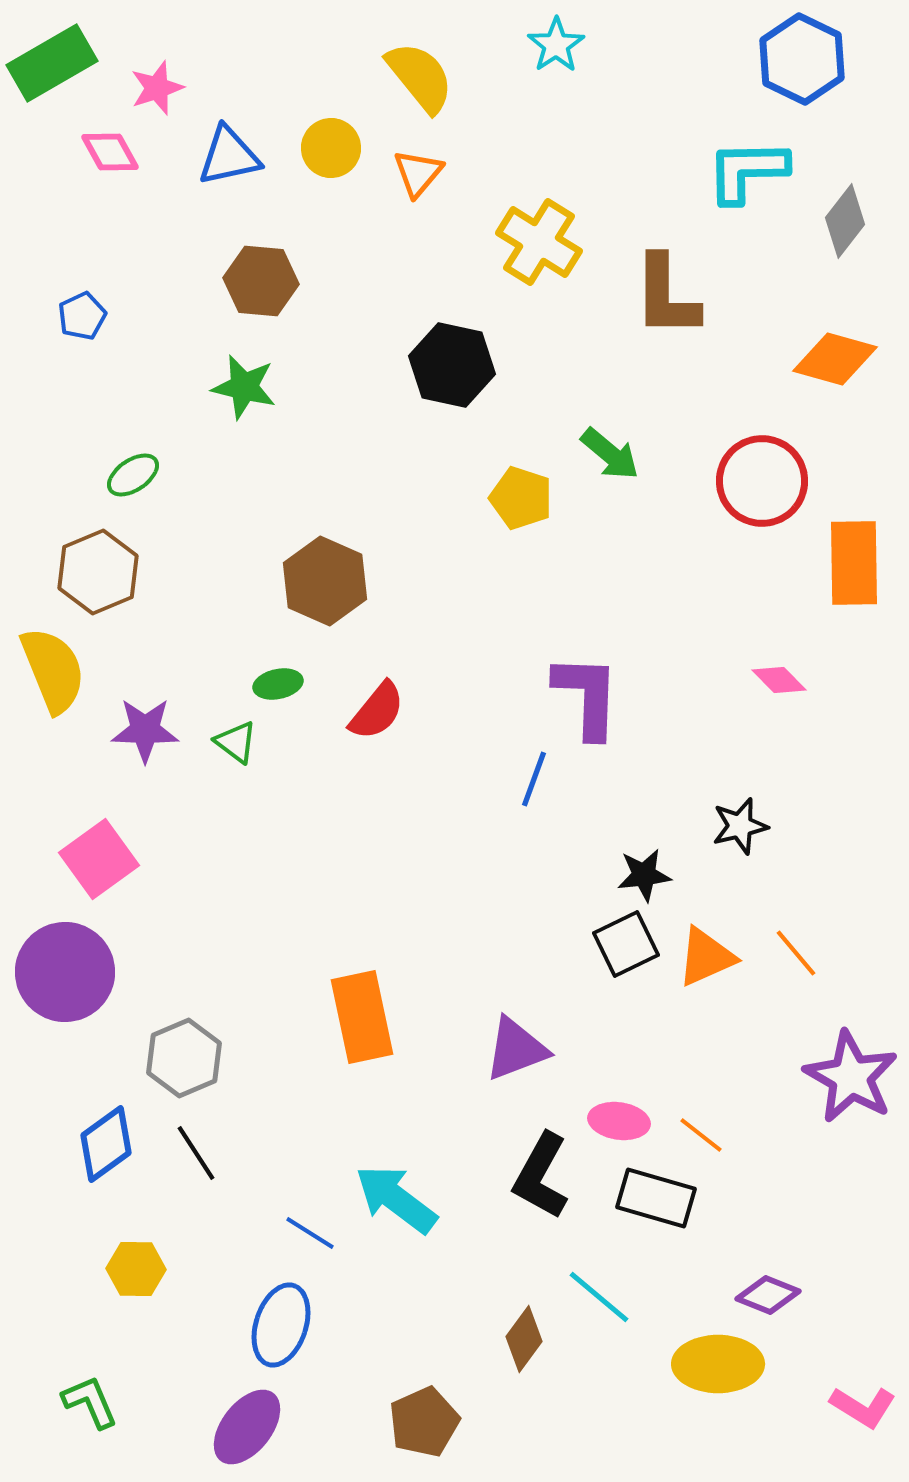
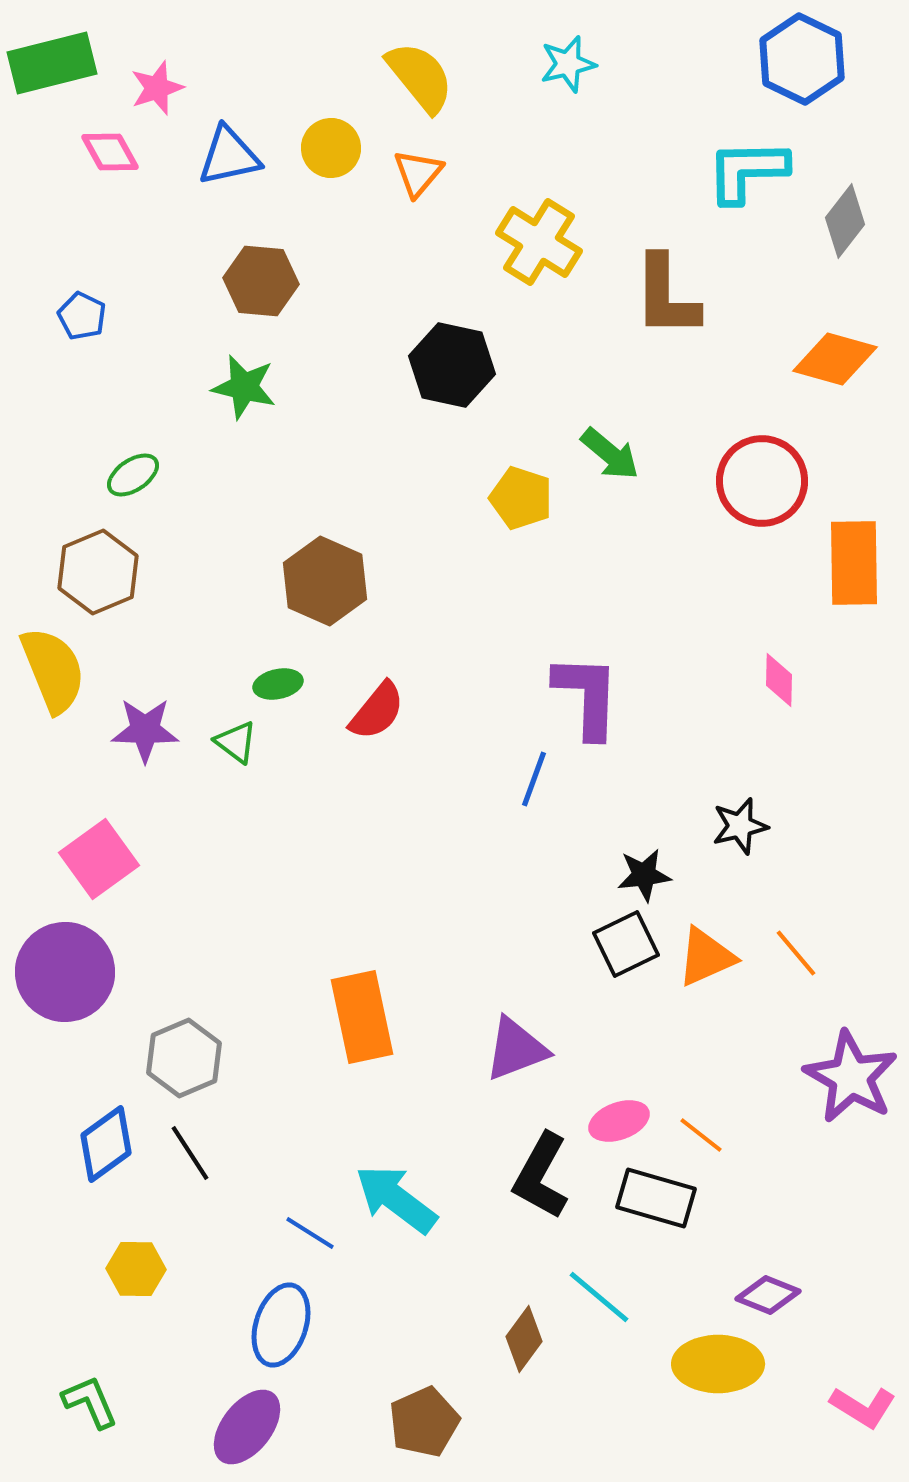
cyan star at (556, 45): moved 12 px right, 19 px down; rotated 20 degrees clockwise
green rectangle at (52, 63): rotated 16 degrees clockwise
blue pentagon at (82, 316): rotated 21 degrees counterclockwise
pink diamond at (779, 680): rotated 46 degrees clockwise
pink ellipse at (619, 1121): rotated 28 degrees counterclockwise
black line at (196, 1153): moved 6 px left
